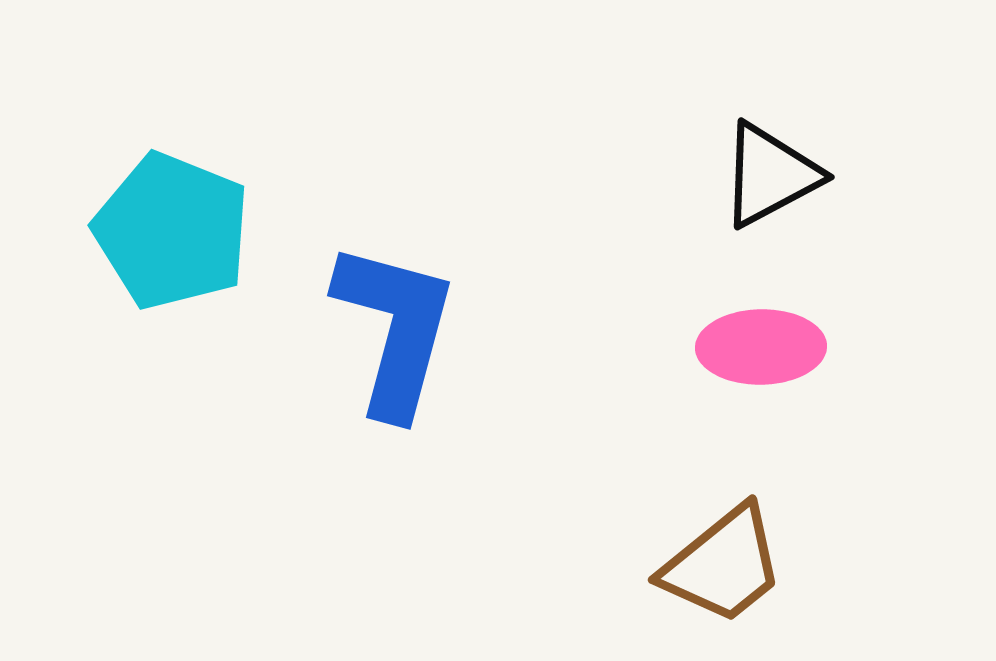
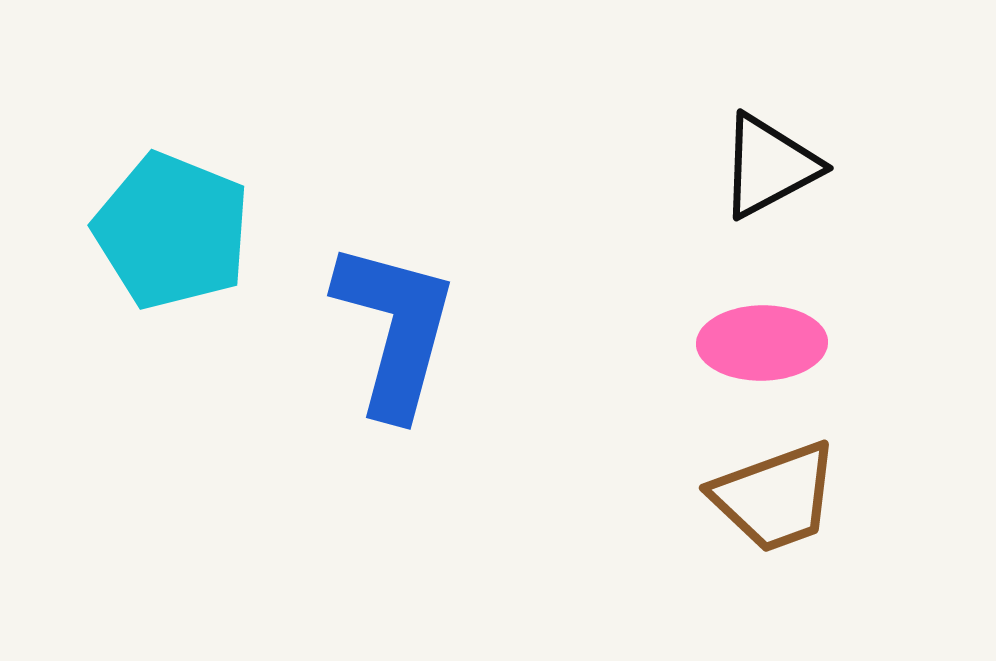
black triangle: moved 1 px left, 9 px up
pink ellipse: moved 1 px right, 4 px up
brown trapezoid: moved 52 px right, 68 px up; rotated 19 degrees clockwise
